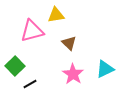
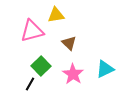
green square: moved 26 px right
black line: rotated 32 degrees counterclockwise
